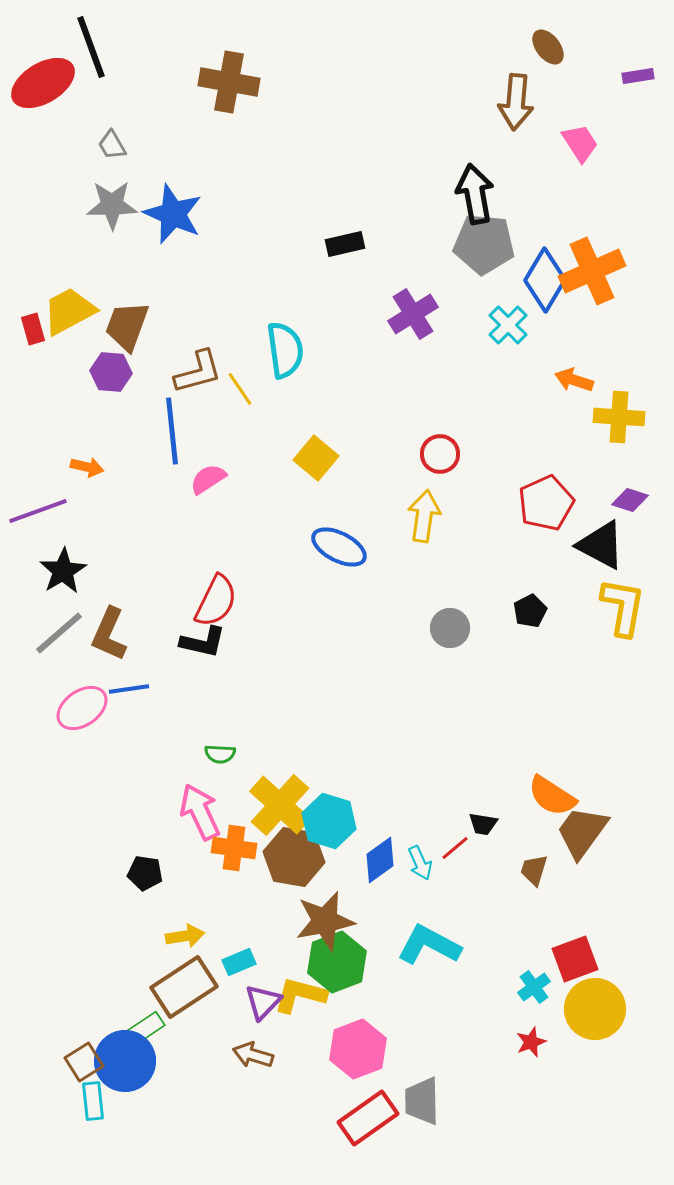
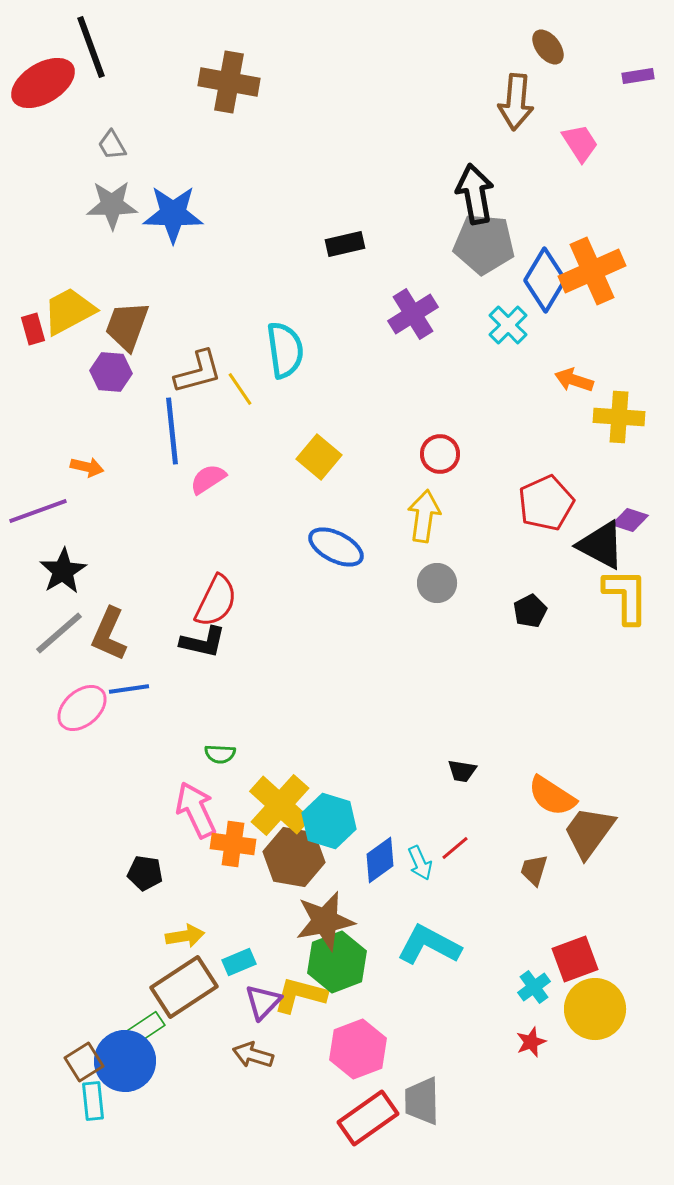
blue star at (173, 214): rotated 22 degrees counterclockwise
yellow square at (316, 458): moved 3 px right, 1 px up
purple diamond at (630, 500): moved 20 px down
blue ellipse at (339, 547): moved 3 px left
yellow L-shape at (623, 607): moved 3 px right, 11 px up; rotated 10 degrees counterclockwise
gray circle at (450, 628): moved 13 px left, 45 px up
pink ellipse at (82, 708): rotated 6 degrees counterclockwise
pink arrow at (200, 812): moved 4 px left, 2 px up
black trapezoid at (483, 824): moved 21 px left, 53 px up
brown trapezoid at (582, 832): moved 7 px right
orange cross at (234, 848): moved 1 px left, 4 px up
